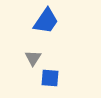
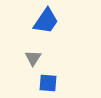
blue square: moved 2 px left, 5 px down
